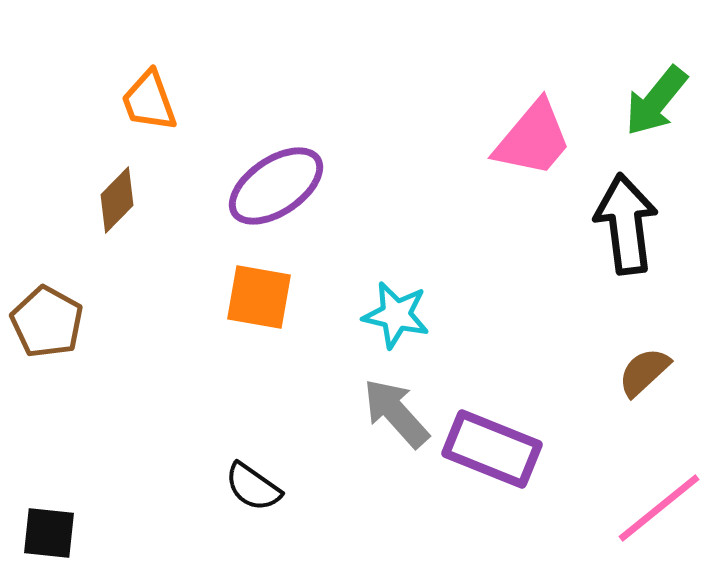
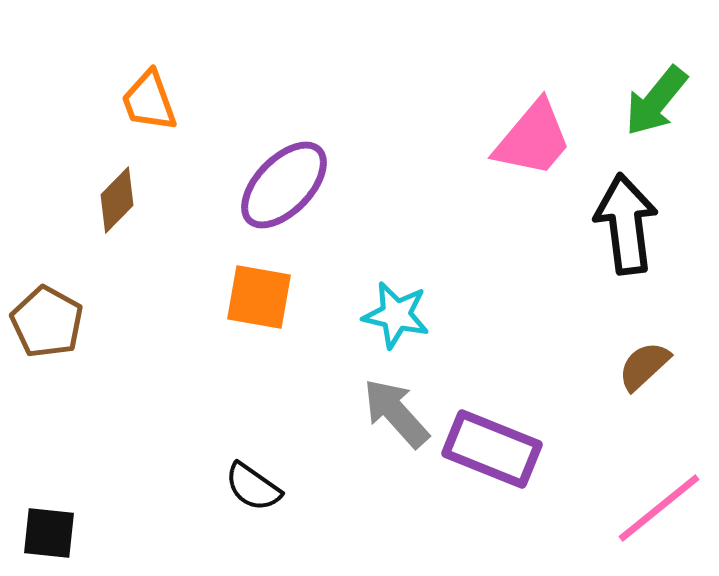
purple ellipse: moved 8 px right, 1 px up; rotated 12 degrees counterclockwise
brown semicircle: moved 6 px up
